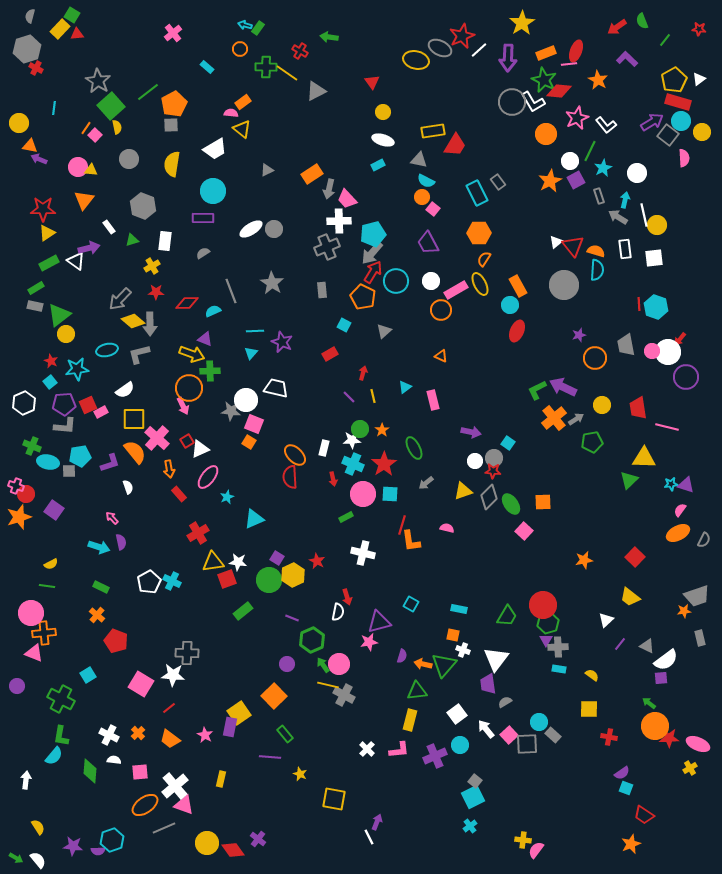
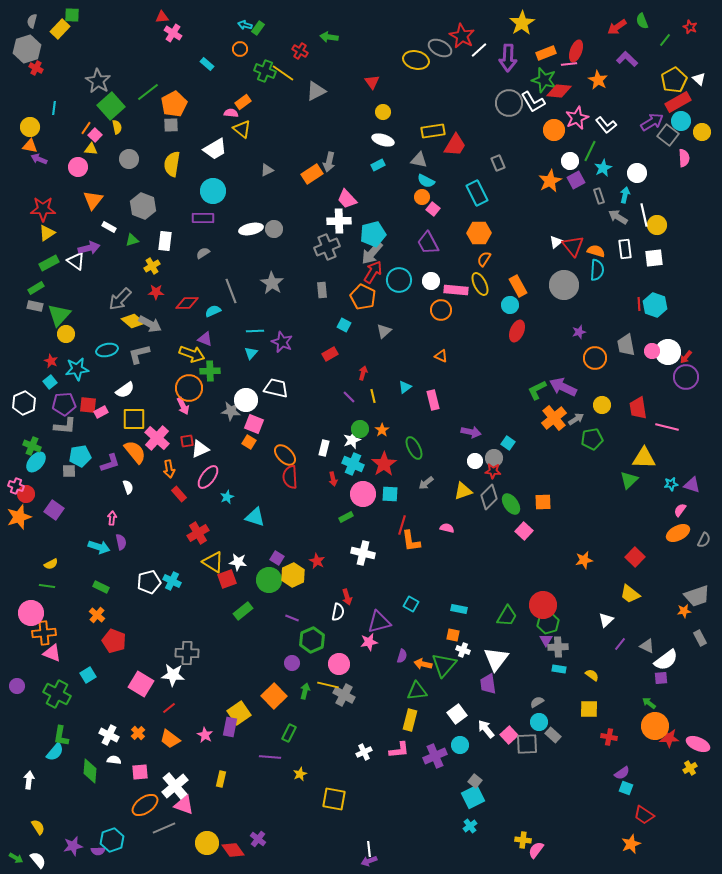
green square at (72, 15): rotated 28 degrees counterclockwise
gray semicircle at (30, 16): moved 2 px right, 5 px down
red star at (699, 29): moved 9 px left, 2 px up; rotated 16 degrees clockwise
pink cross at (173, 33): rotated 18 degrees counterclockwise
red triangle at (77, 34): moved 85 px right, 17 px up
red star at (462, 36): rotated 20 degrees counterclockwise
cyan rectangle at (207, 67): moved 3 px up
green cross at (266, 67): moved 1 px left, 4 px down; rotated 20 degrees clockwise
yellow line at (287, 73): moved 4 px left
white triangle at (699, 79): rotated 40 degrees counterclockwise
green star at (544, 80): rotated 10 degrees counterclockwise
gray circle at (512, 102): moved 3 px left, 1 px down
red rectangle at (678, 102): rotated 45 degrees counterclockwise
yellow circle at (19, 123): moved 11 px right, 4 px down
orange circle at (546, 134): moved 8 px right, 4 px up
yellow triangle at (91, 170): moved 21 px up
gray rectangle at (498, 182): moved 19 px up; rotated 14 degrees clockwise
gray arrow at (329, 189): moved 27 px up
orange triangle at (84, 200): moved 9 px right
cyan arrow at (625, 200): moved 5 px up
white rectangle at (109, 227): rotated 24 degrees counterclockwise
white ellipse at (251, 229): rotated 20 degrees clockwise
cyan circle at (396, 281): moved 3 px right, 1 px up
pink rectangle at (456, 290): rotated 35 degrees clockwise
cyan hexagon at (656, 307): moved 1 px left, 2 px up
green triangle at (59, 315): rotated 10 degrees counterclockwise
gray arrow at (150, 324): rotated 60 degrees counterclockwise
purple star at (579, 335): moved 3 px up
red arrow at (680, 339): moved 6 px right, 18 px down
red square at (88, 405): rotated 30 degrees clockwise
white star at (352, 440): rotated 18 degrees counterclockwise
red square at (187, 441): rotated 24 degrees clockwise
green pentagon at (592, 442): moved 3 px up
orange ellipse at (295, 455): moved 10 px left
cyan ellipse at (48, 462): moved 12 px left; rotated 60 degrees counterclockwise
purple triangle at (686, 485): moved 6 px right
pink arrow at (112, 518): rotated 48 degrees clockwise
cyan triangle at (254, 519): moved 1 px right, 2 px up; rotated 40 degrees clockwise
yellow triangle at (213, 562): rotated 40 degrees clockwise
white pentagon at (149, 582): rotated 15 degrees clockwise
yellow trapezoid at (630, 597): moved 3 px up
gray rectangle at (700, 638): rotated 14 degrees counterclockwise
red pentagon at (116, 641): moved 2 px left
pink triangle at (34, 653): moved 18 px right
purple circle at (287, 664): moved 5 px right, 1 px up
green arrow at (323, 665): moved 18 px left, 26 px down; rotated 49 degrees clockwise
green cross at (61, 699): moved 4 px left, 5 px up
gray semicircle at (505, 702): moved 32 px right
green rectangle at (285, 734): moved 4 px right, 1 px up; rotated 66 degrees clockwise
white cross at (367, 749): moved 3 px left, 3 px down; rotated 21 degrees clockwise
cyan semicircle at (54, 756): moved 1 px right, 4 px up
yellow star at (300, 774): rotated 24 degrees clockwise
white arrow at (26, 780): moved 3 px right
purple arrow at (377, 822): moved 8 px left, 39 px down; rotated 133 degrees counterclockwise
white line at (369, 837): moved 12 px down; rotated 21 degrees clockwise
purple star at (73, 846): rotated 18 degrees counterclockwise
